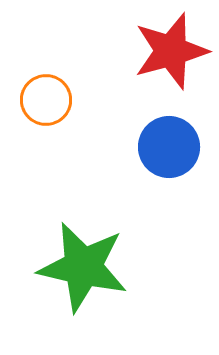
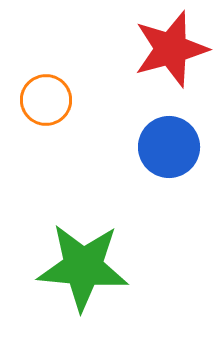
red star: moved 2 px up
green star: rotated 8 degrees counterclockwise
